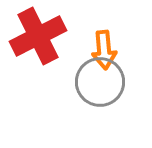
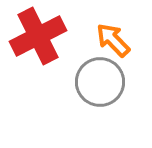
orange arrow: moved 9 px right, 10 px up; rotated 141 degrees clockwise
